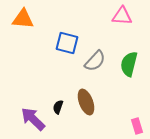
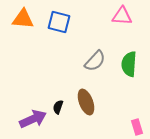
blue square: moved 8 px left, 21 px up
green semicircle: rotated 10 degrees counterclockwise
purple arrow: rotated 112 degrees clockwise
pink rectangle: moved 1 px down
